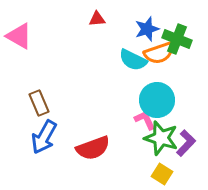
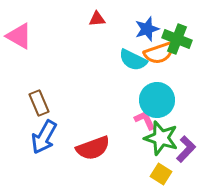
purple L-shape: moved 6 px down
yellow square: moved 1 px left
